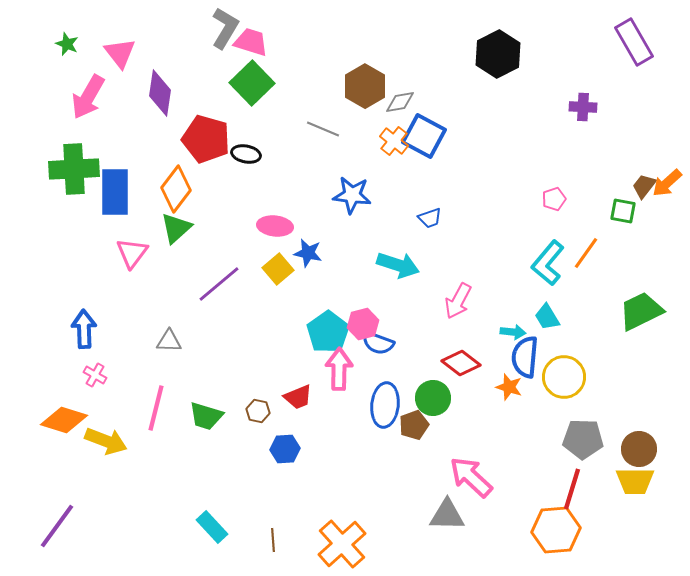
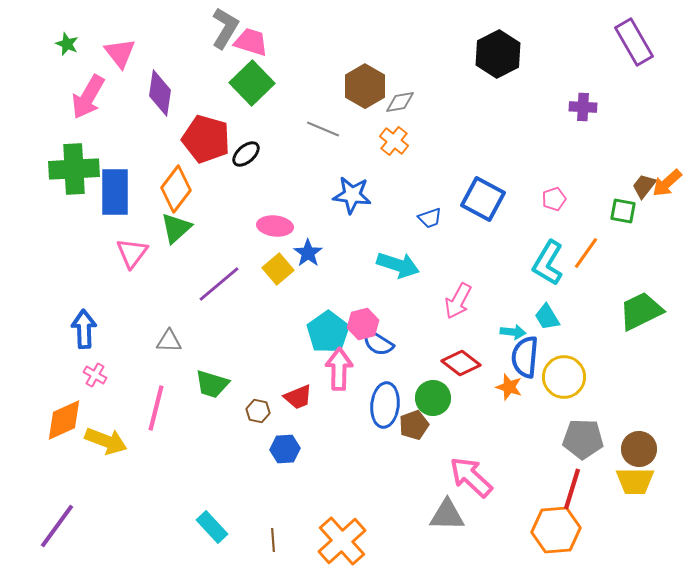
blue square at (424, 136): moved 59 px right, 63 px down
black ellipse at (246, 154): rotated 52 degrees counterclockwise
blue star at (308, 253): rotated 24 degrees clockwise
cyan L-shape at (548, 263): rotated 9 degrees counterclockwise
blue semicircle at (378, 343): rotated 12 degrees clockwise
green trapezoid at (206, 416): moved 6 px right, 32 px up
orange diamond at (64, 420): rotated 42 degrees counterclockwise
orange cross at (342, 544): moved 3 px up
